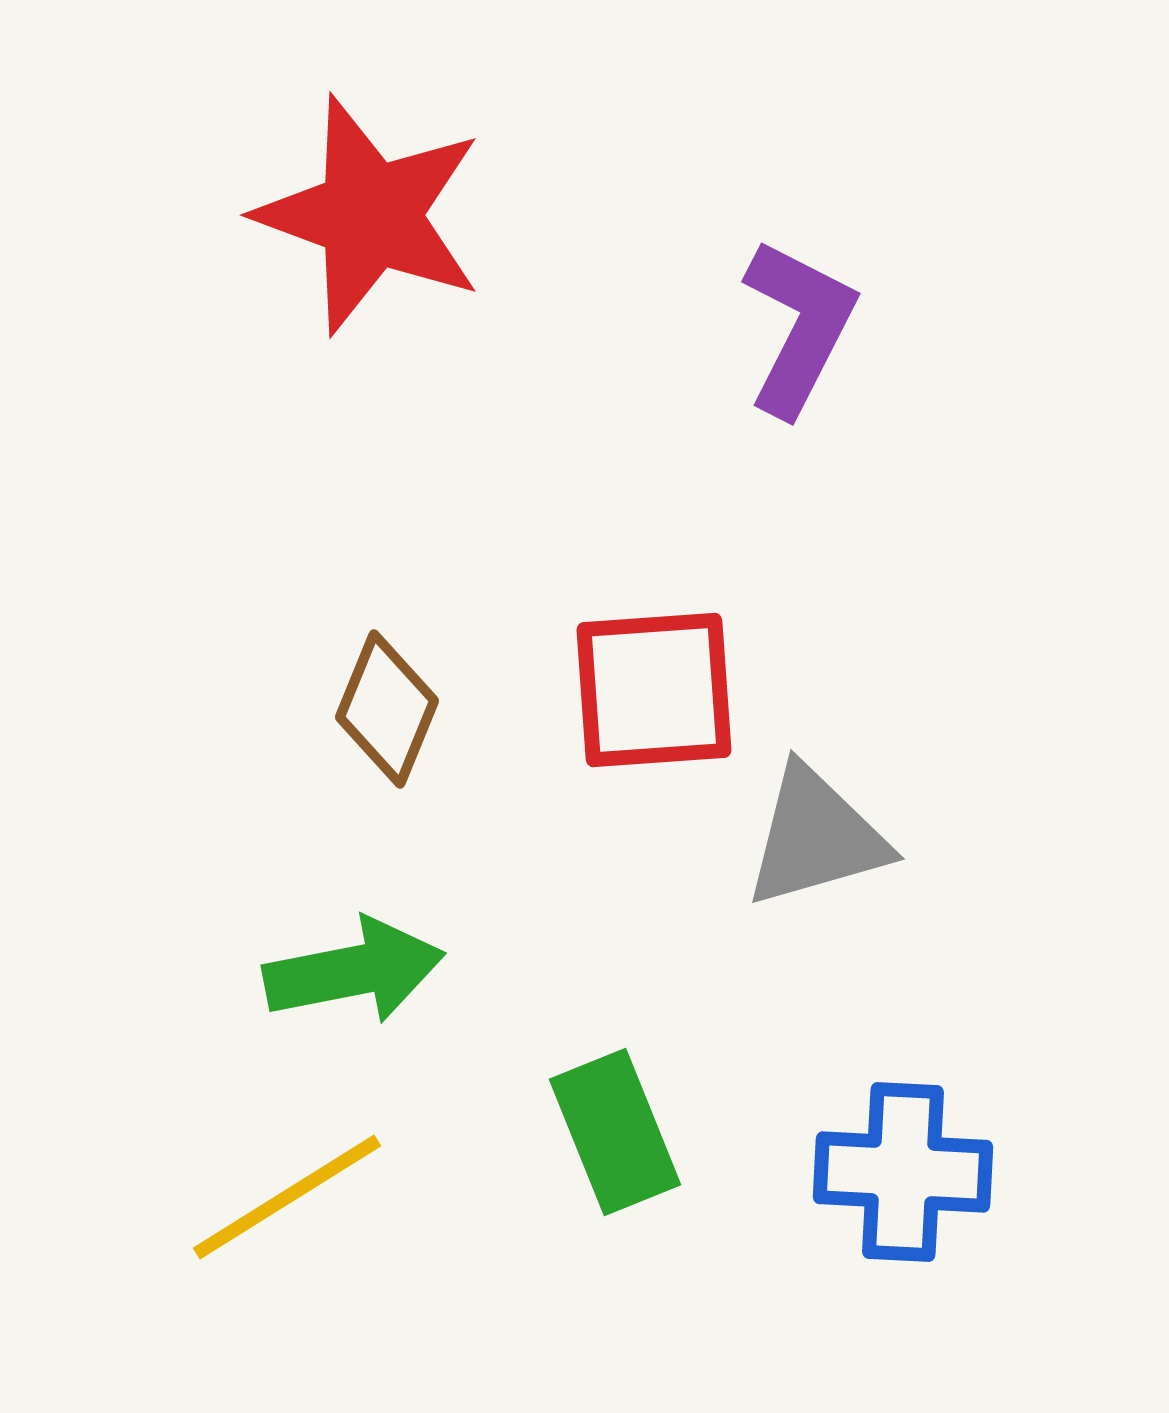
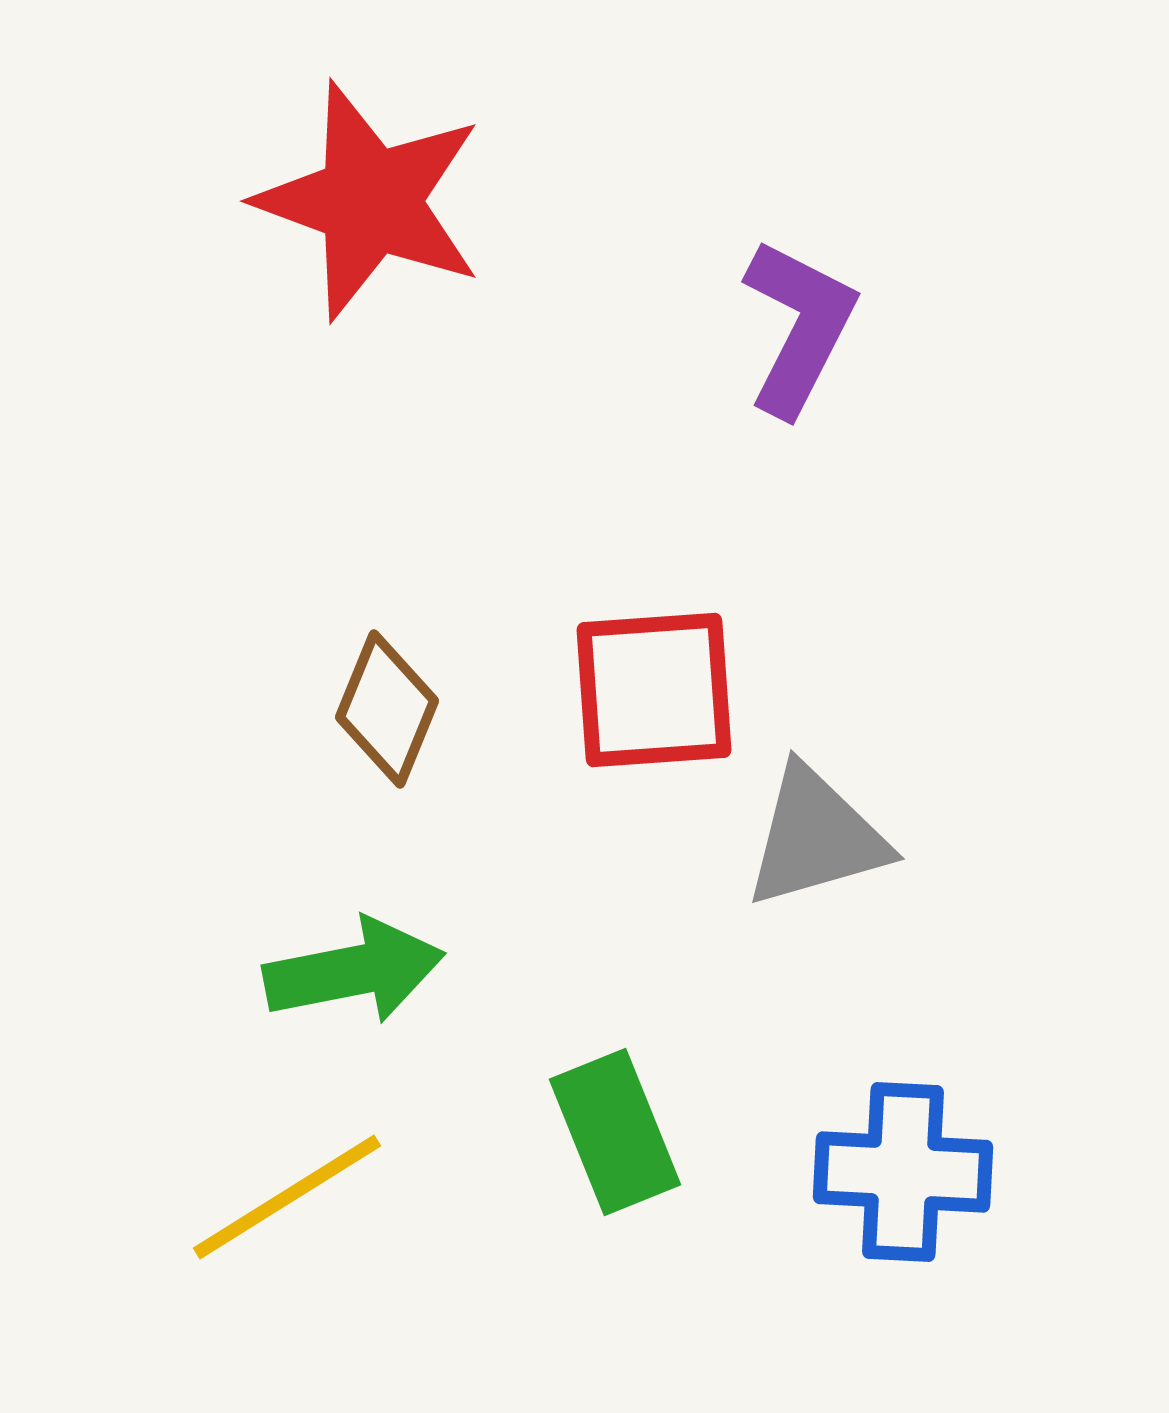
red star: moved 14 px up
